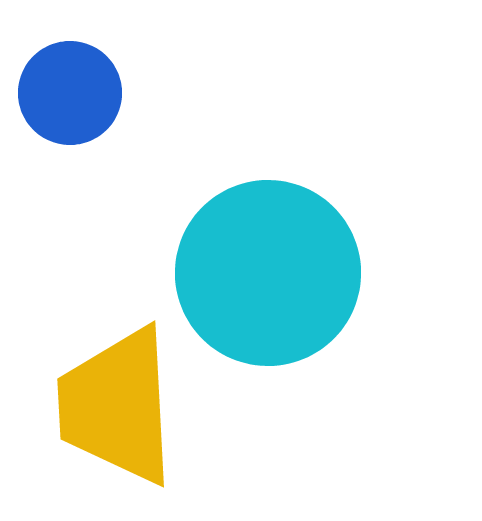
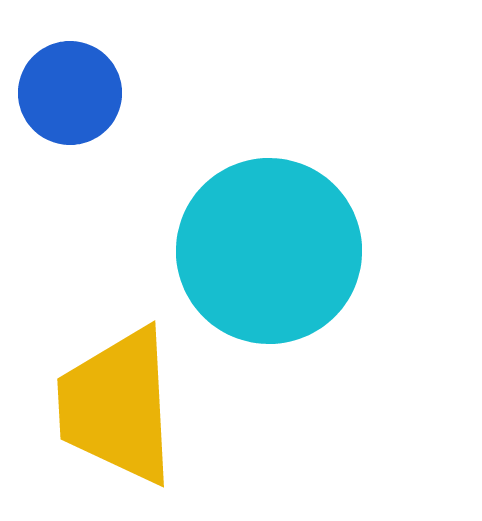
cyan circle: moved 1 px right, 22 px up
